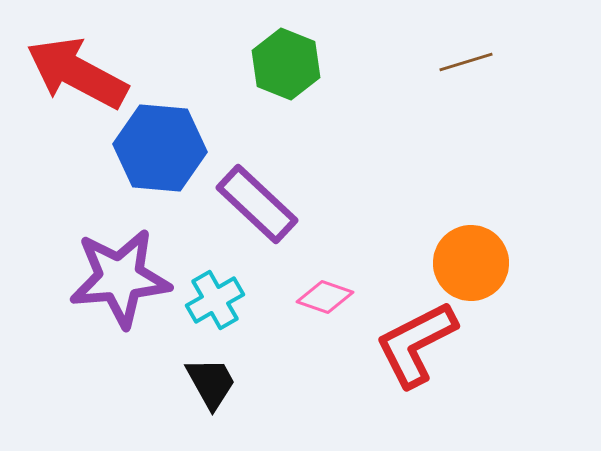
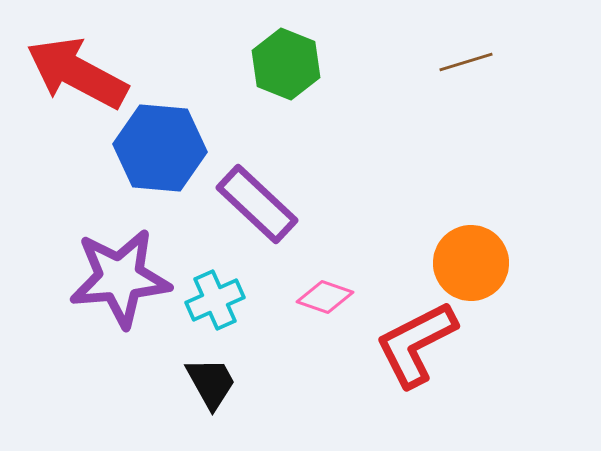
cyan cross: rotated 6 degrees clockwise
